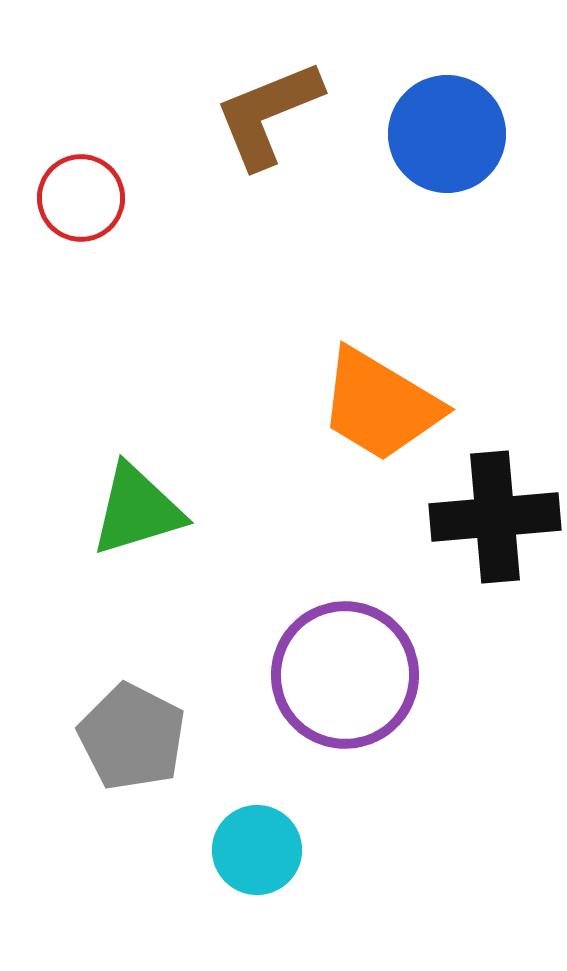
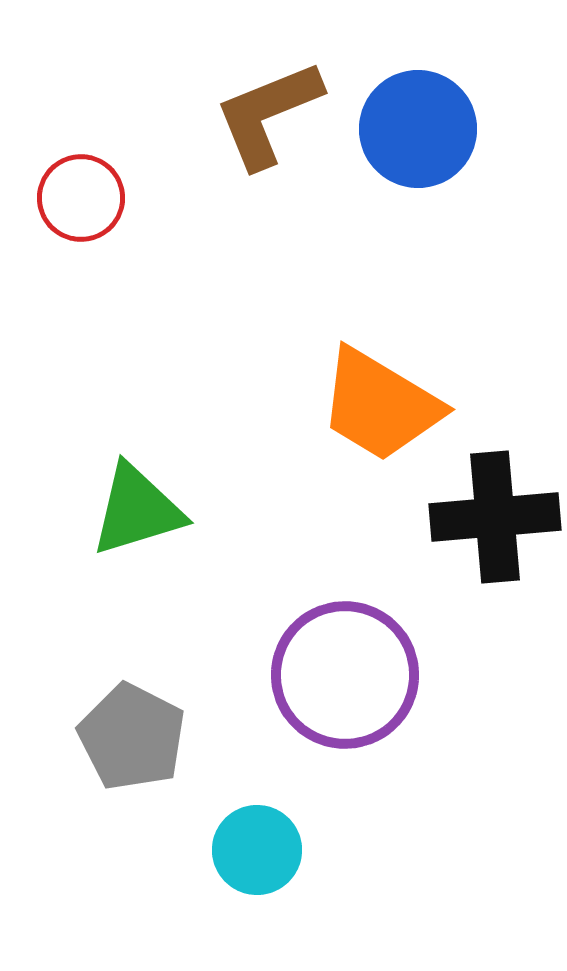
blue circle: moved 29 px left, 5 px up
